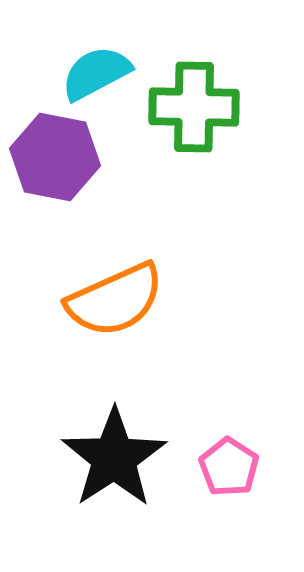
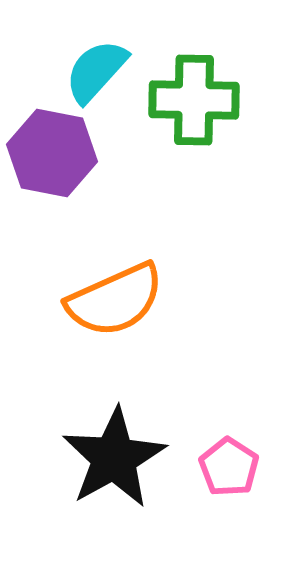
cyan semicircle: moved 2 px up; rotated 20 degrees counterclockwise
green cross: moved 7 px up
purple hexagon: moved 3 px left, 4 px up
black star: rotated 4 degrees clockwise
